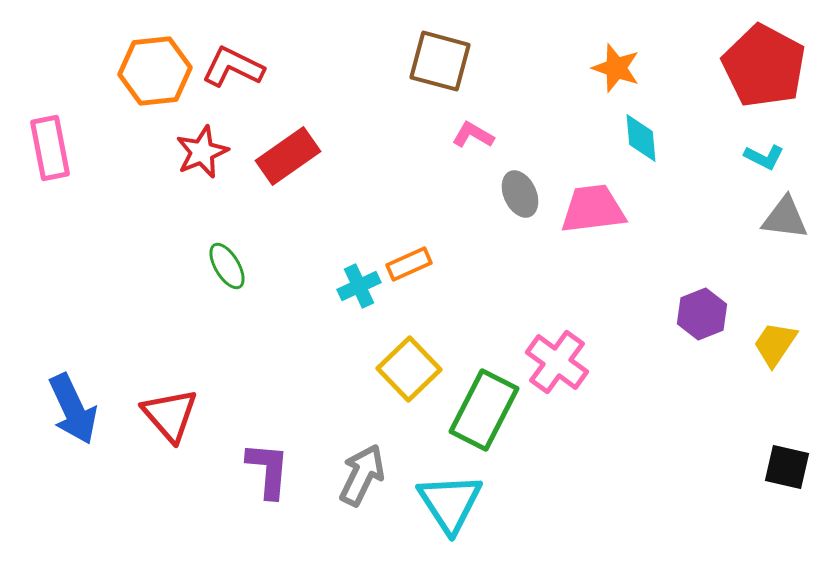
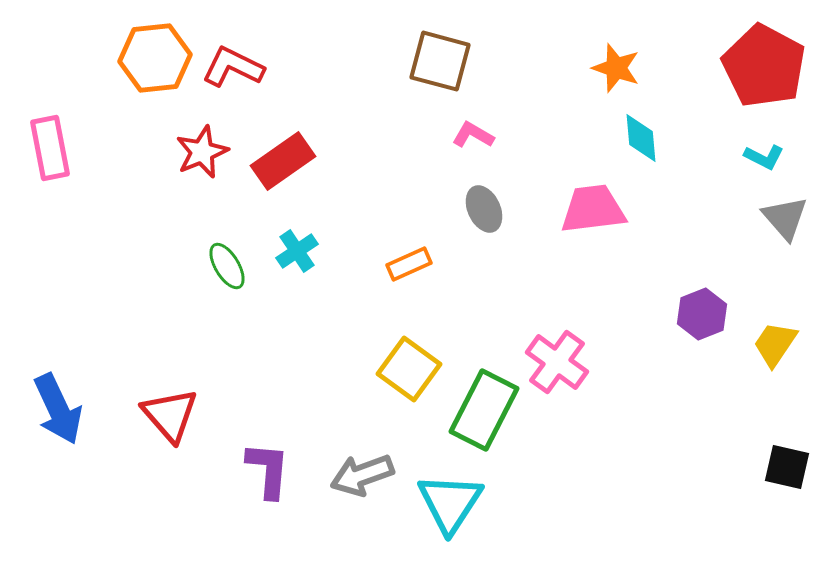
orange hexagon: moved 13 px up
red rectangle: moved 5 px left, 5 px down
gray ellipse: moved 36 px left, 15 px down
gray triangle: rotated 42 degrees clockwise
cyan cross: moved 62 px left, 35 px up; rotated 9 degrees counterclockwise
yellow square: rotated 10 degrees counterclockwise
blue arrow: moved 15 px left
gray arrow: rotated 136 degrees counterclockwise
cyan triangle: rotated 6 degrees clockwise
